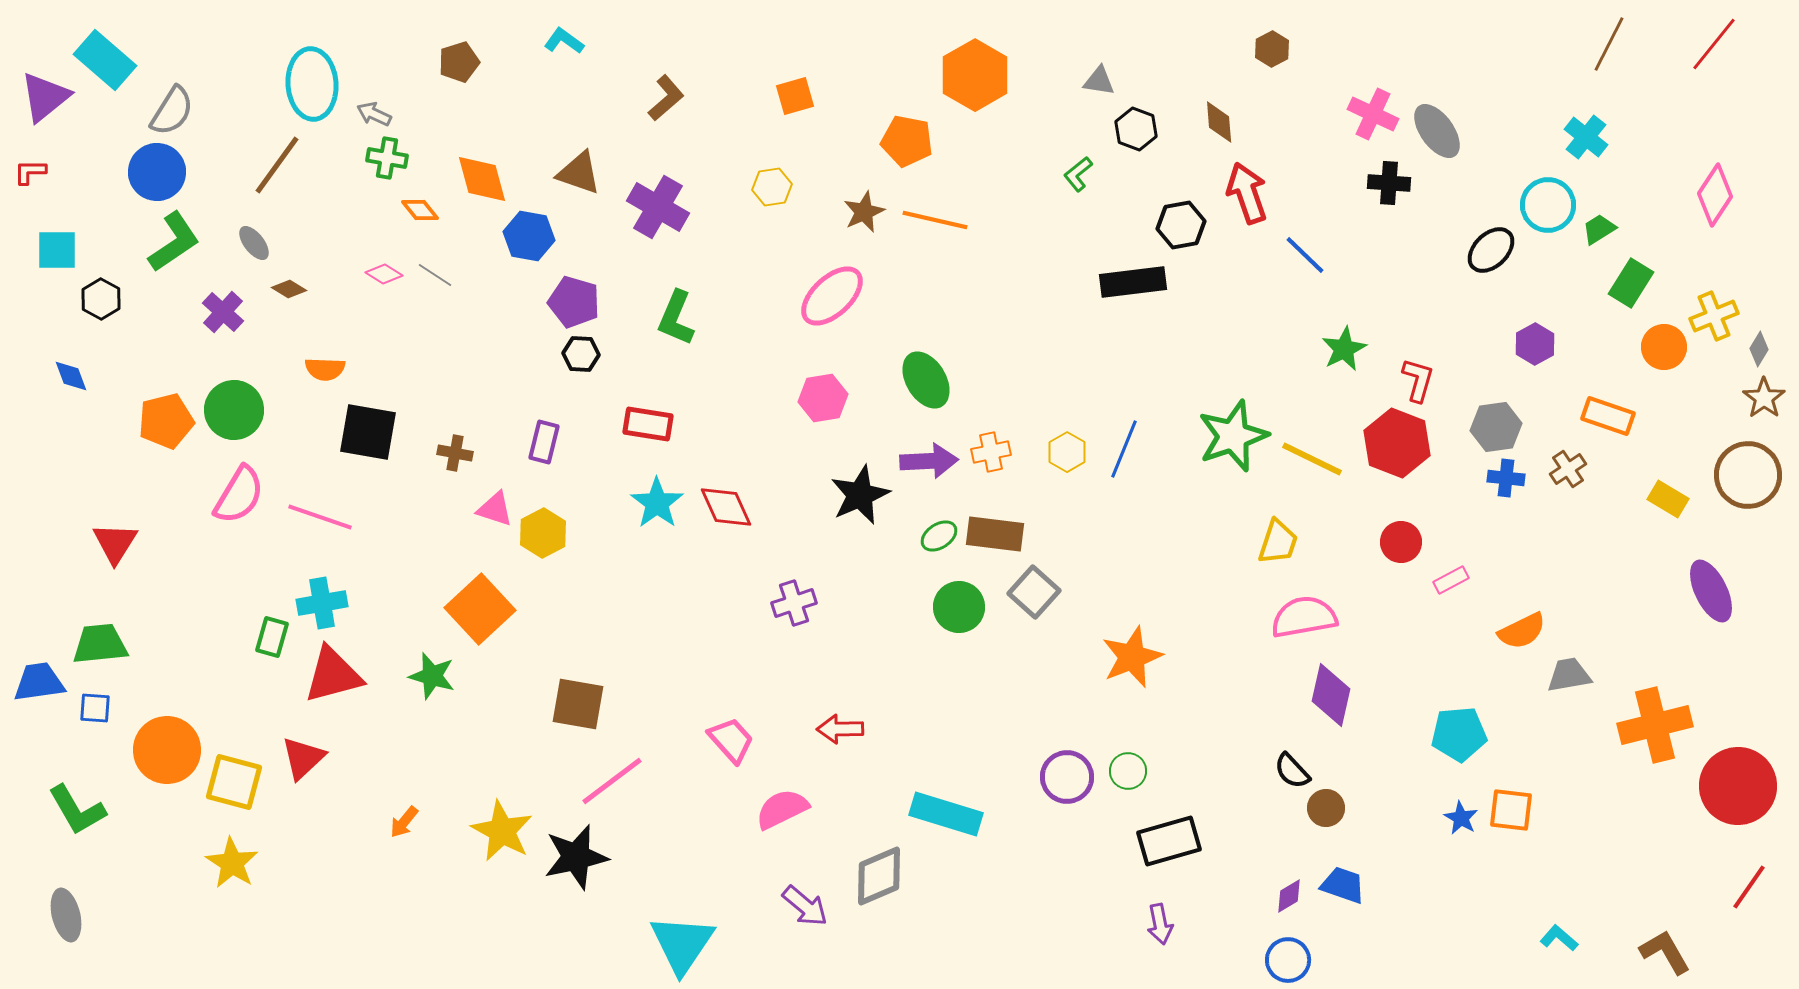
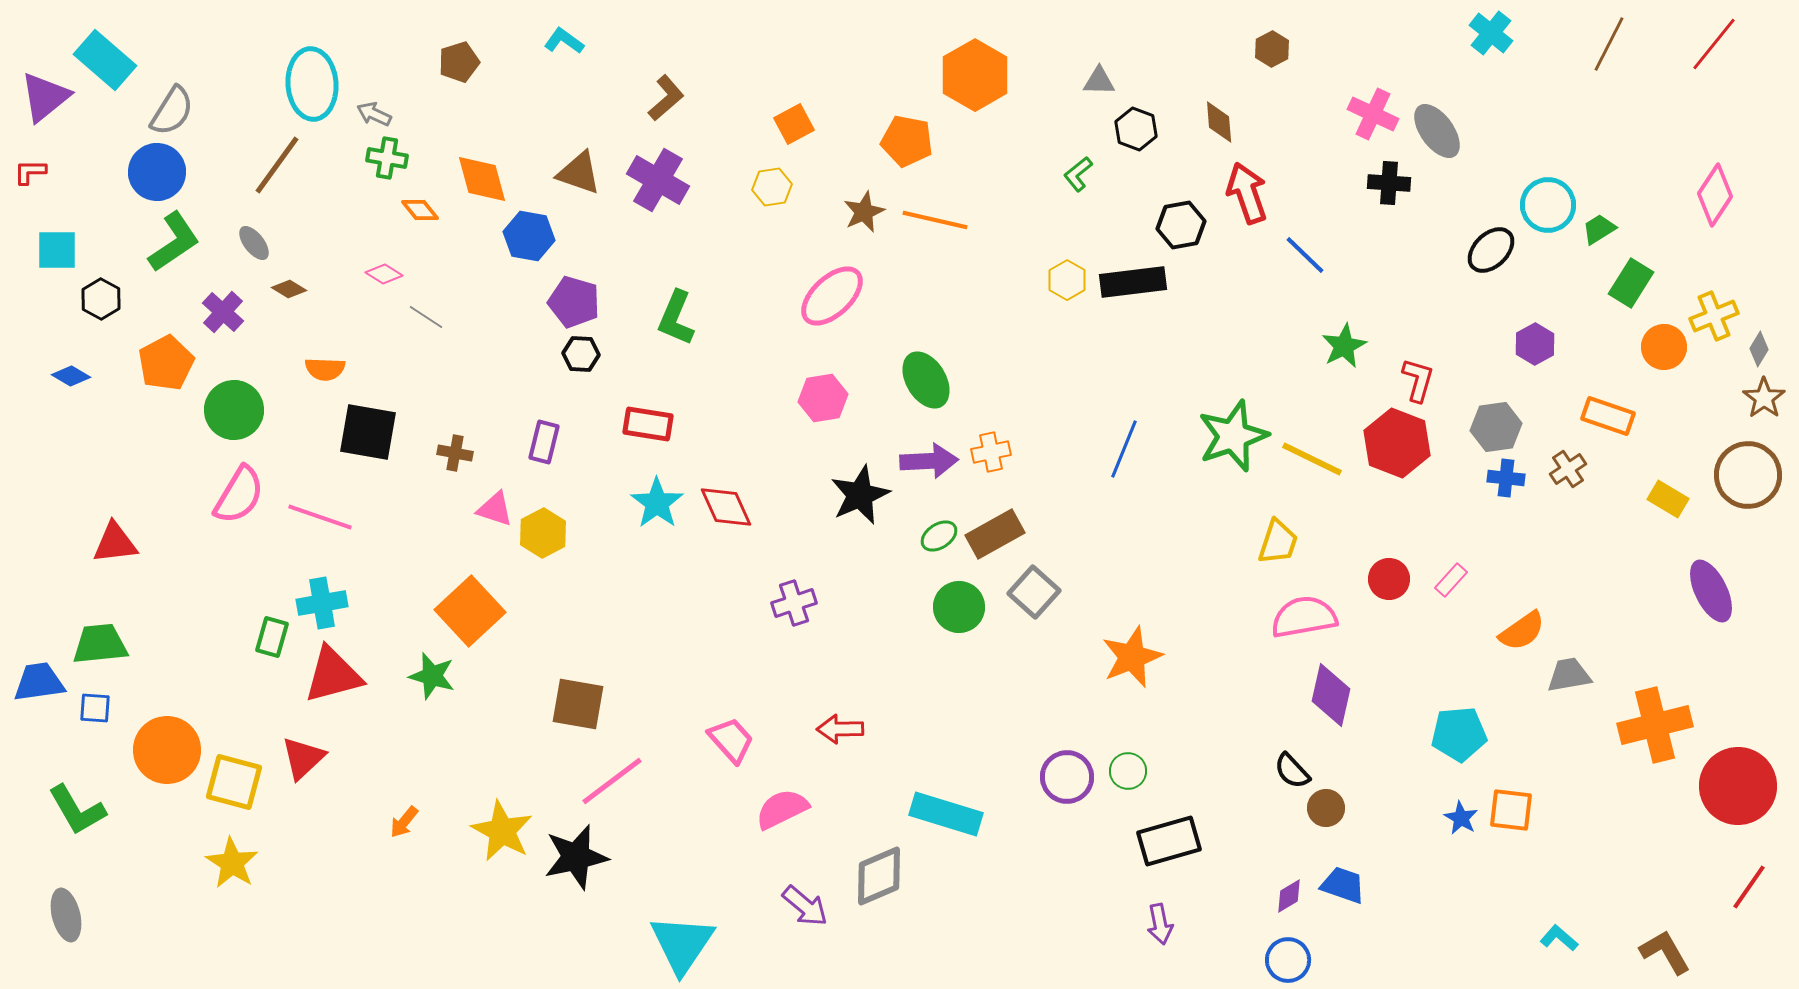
gray triangle at (1099, 81): rotated 8 degrees counterclockwise
orange square at (795, 96): moved 1 px left, 28 px down; rotated 12 degrees counterclockwise
cyan cross at (1586, 137): moved 95 px left, 104 px up
purple cross at (658, 207): moved 27 px up
gray line at (435, 275): moved 9 px left, 42 px down
green star at (1344, 349): moved 3 px up
blue diamond at (71, 376): rotated 39 degrees counterclockwise
orange pentagon at (166, 421): moved 58 px up; rotated 14 degrees counterclockwise
yellow hexagon at (1067, 452): moved 172 px up
brown rectangle at (995, 534): rotated 36 degrees counterclockwise
red circle at (1401, 542): moved 12 px left, 37 px down
red triangle at (115, 543): rotated 51 degrees clockwise
pink rectangle at (1451, 580): rotated 20 degrees counterclockwise
orange square at (480, 609): moved 10 px left, 2 px down
orange semicircle at (1522, 631): rotated 9 degrees counterclockwise
